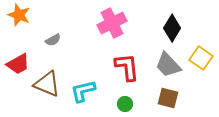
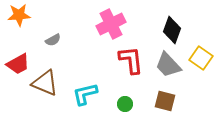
orange star: rotated 25 degrees counterclockwise
pink cross: moved 1 px left, 1 px down
black diamond: moved 2 px down; rotated 12 degrees counterclockwise
red L-shape: moved 4 px right, 7 px up
brown triangle: moved 2 px left, 1 px up
cyan L-shape: moved 2 px right, 3 px down
brown square: moved 3 px left, 3 px down
